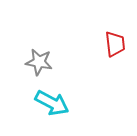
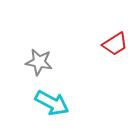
red trapezoid: rotated 64 degrees clockwise
